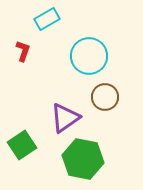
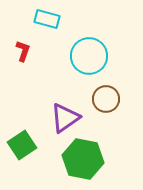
cyan rectangle: rotated 45 degrees clockwise
brown circle: moved 1 px right, 2 px down
